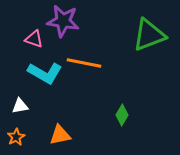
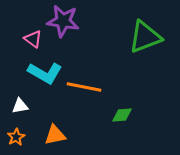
green triangle: moved 4 px left, 2 px down
pink triangle: moved 1 px left; rotated 18 degrees clockwise
orange line: moved 24 px down
green diamond: rotated 55 degrees clockwise
orange triangle: moved 5 px left
